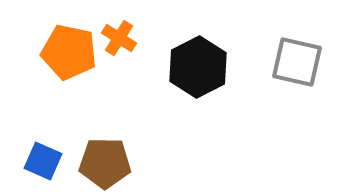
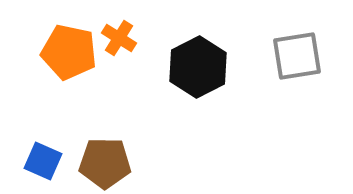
gray square: moved 6 px up; rotated 22 degrees counterclockwise
